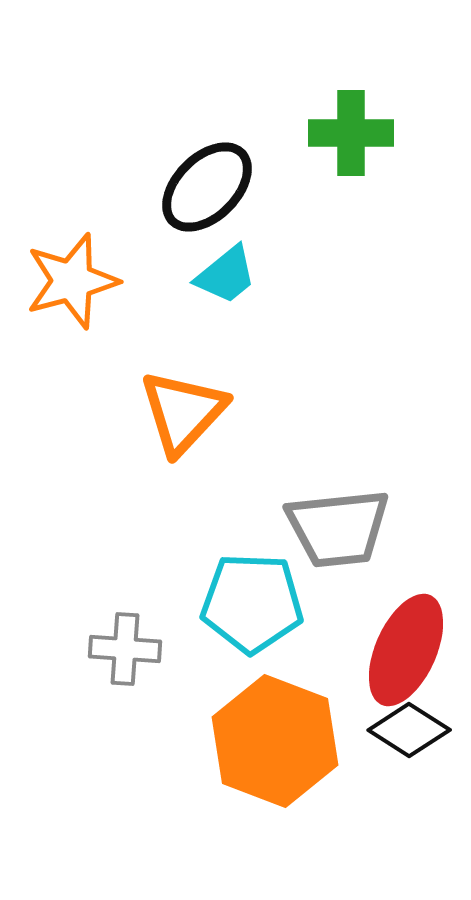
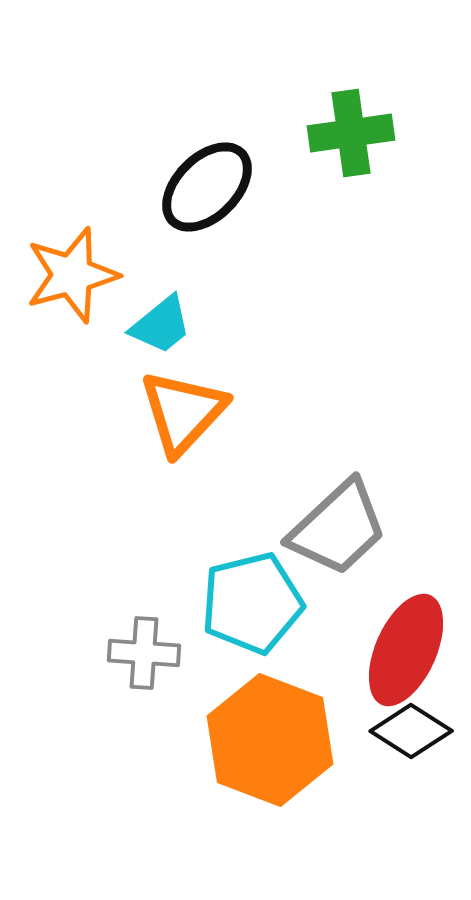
green cross: rotated 8 degrees counterclockwise
cyan trapezoid: moved 65 px left, 50 px down
orange star: moved 6 px up
gray trapezoid: rotated 37 degrees counterclockwise
cyan pentagon: rotated 16 degrees counterclockwise
gray cross: moved 19 px right, 4 px down
black diamond: moved 2 px right, 1 px down
orange hexagon: moved 5 px left, 1 px up
